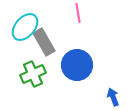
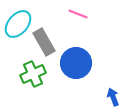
pink line: moved 1 px down; rotated 60 degrees counterclockwise
cyan ellipse: moved 7 px left, 3 px up
blue circle: moved 1 px left, 2 px up
